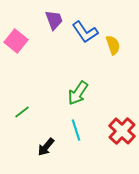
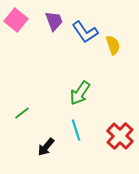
purple trapezoid: moved 1 px down
pink square: moved 21 px up
green arrow: moved 2 px right
green line: moved 1 px down
red cross: moved 2 px left, 5 px down
